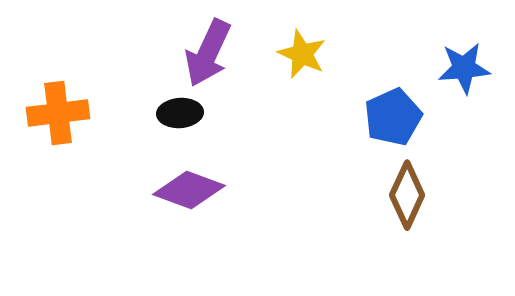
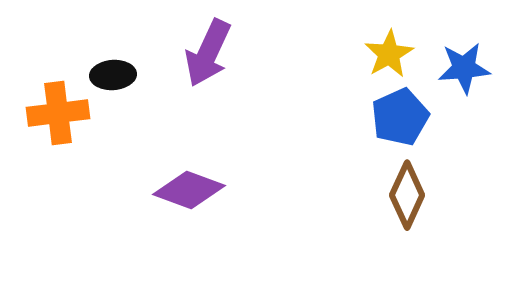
yellow star: moved 87 px right; rotated 18 degrees clockwise
black ellipse: moved 67 px left, 38 px up
blue pentagon: moved 7 px right
